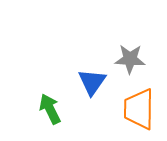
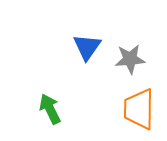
gray star: rotated 8 degrees counterclockwise
blue triangle: moved 5 px left, 35 px up
